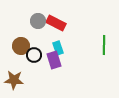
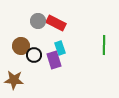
cyan rectangle: moved 2 px right
